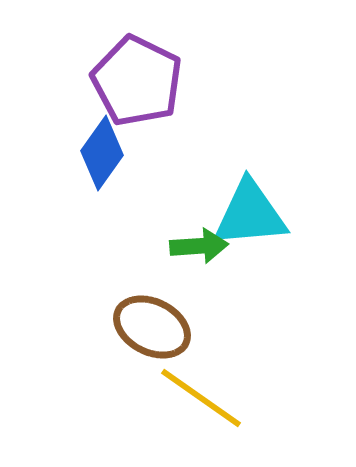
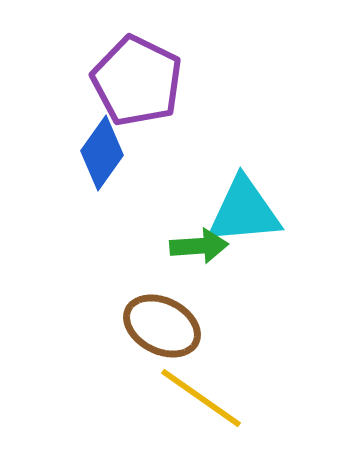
cyan triangle: moved 6 px left, 3 px up
brown ellipse: moved 10 px right, 1 px up
